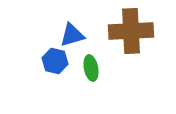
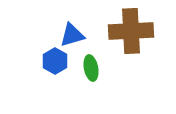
blue hexagon: rotated 15 degrees clockwise
